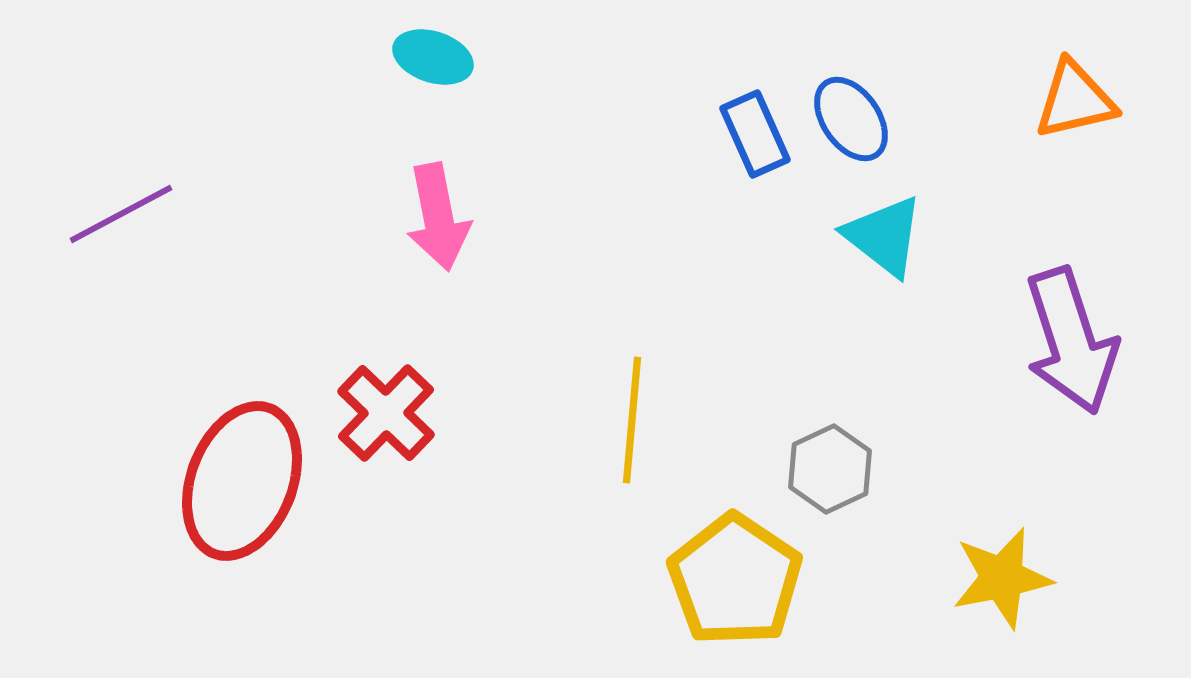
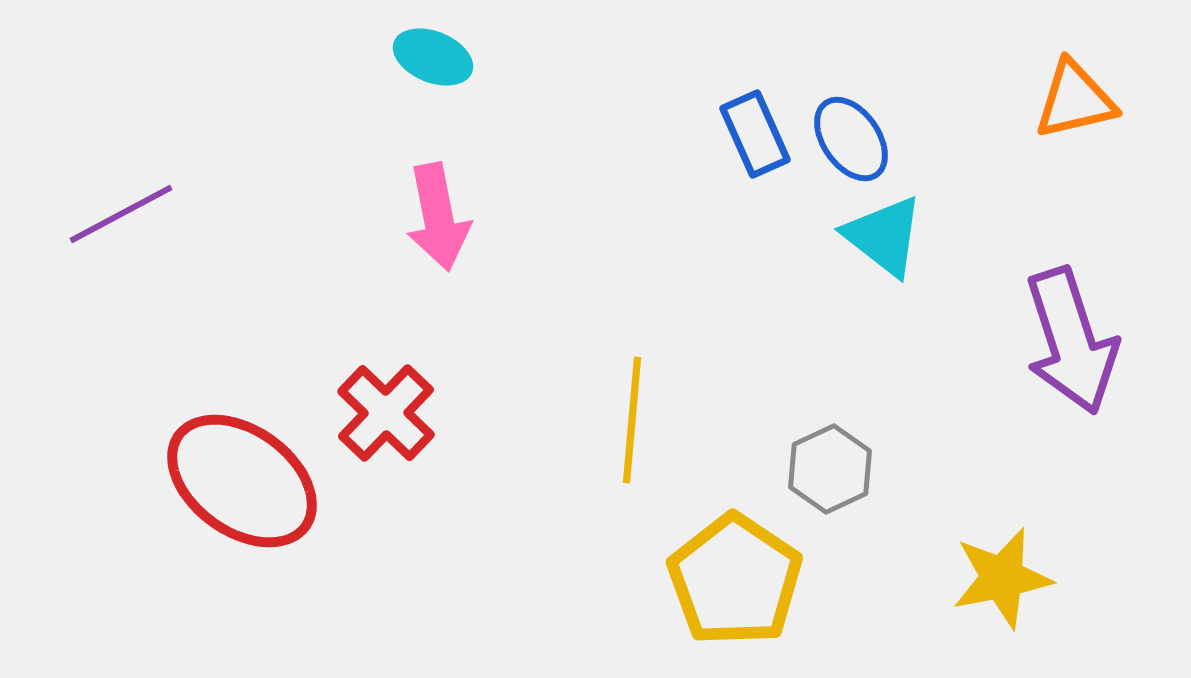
cyan ellipse: rotated 4 degrees clockwise
blue ellipse: moved 20 px down
red ellipse: rotated 75 degrees counterclockwise
